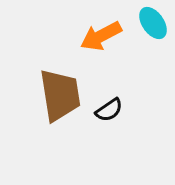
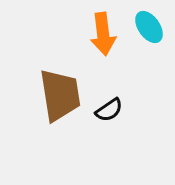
cyan ellipse: moved 4 px left, 4 px down
orange arrow: moved 2 px right, 2 px up; rotated 69 degrees counterclockwise
